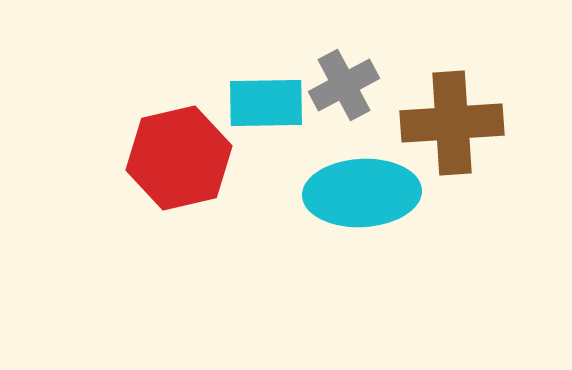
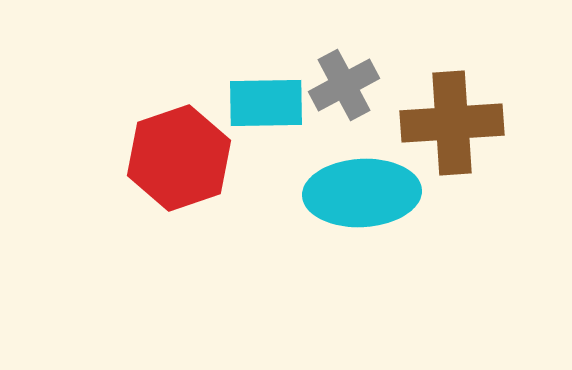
red hexagon: rotated 6 degrees counterclockwise
